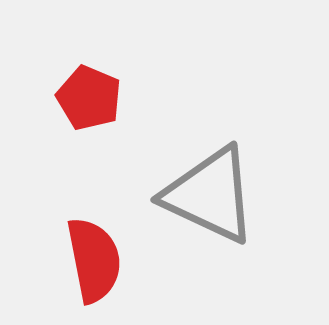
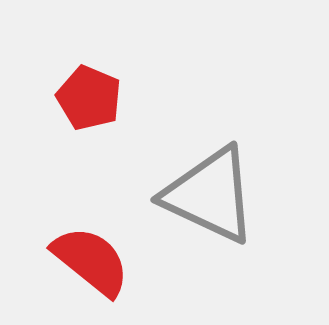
red semicircle: moved 3 px left, 1 px down; rotated 40 degrees counterclockwise
